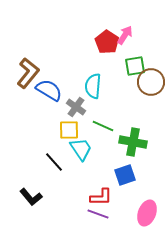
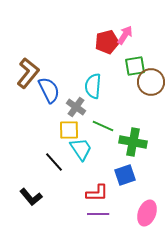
red pentagon: rotated 25 degrees clockwise
blue semicircle: rotated 32 degrees clockwise
red L-shape: moved 4 px left, 4 px up
purple line: rotated 20 degrees counterclockwise
